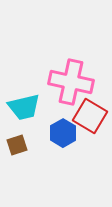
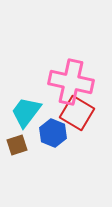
cyan trapezoid: moved 2 px right, 5 px down; rotated 140 degrees clockwise
red square: moved 13 px left, 3 px up
blue hexagon: moved 10 px left; rotated 8 degrees counterclockwise
